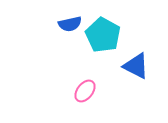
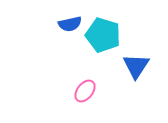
cyan pentagon: rotated 12 degrees counterclockwise
blue triangle: rotated 36 degrees clockwise
